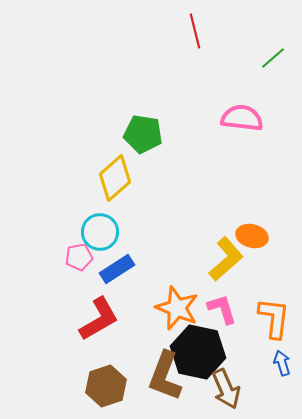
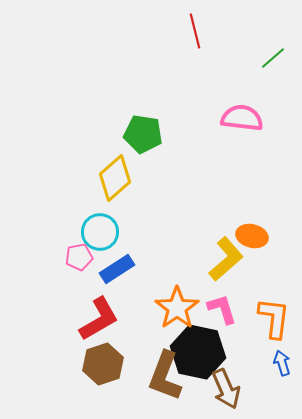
orange star: rotated 15 degrees clockwise
brown hexagon: moved 3 px left, 22 px up
